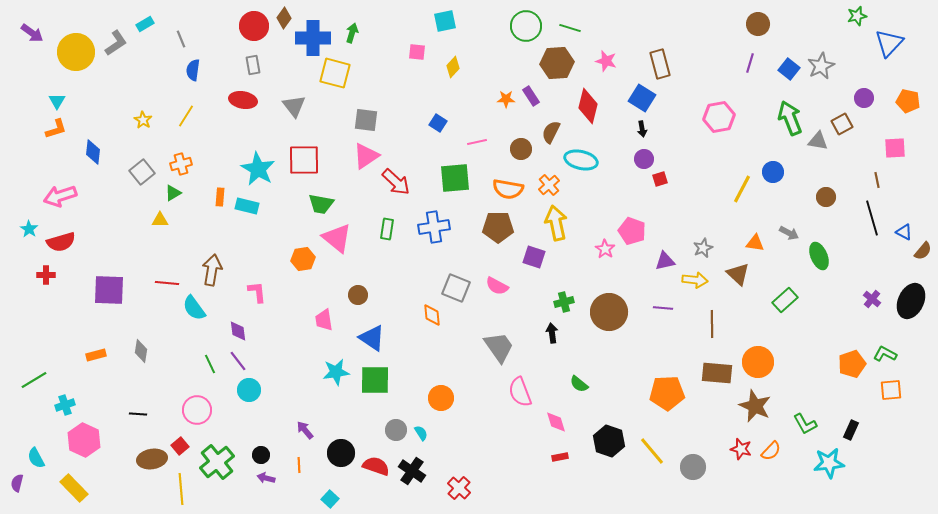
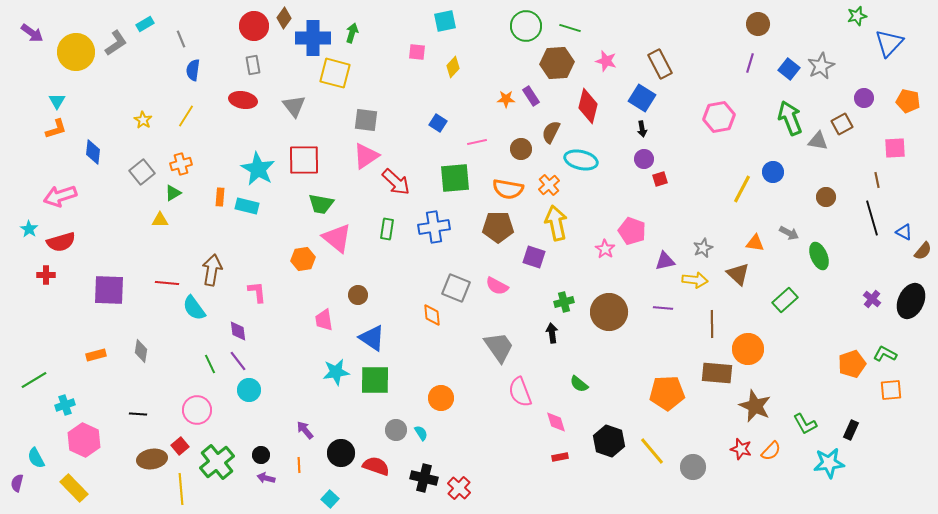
brown rectangle at (660, 64): rotated 12 degrees counterclockwise
orange circle at (758, 362): moved 10 px left, 13 px up
black cross at (412, 471): moved 12 px right, 7 px down; rotated 20 degrees counterclockwise
